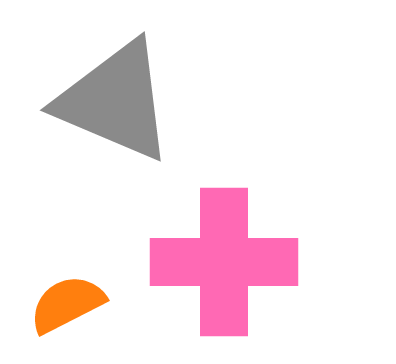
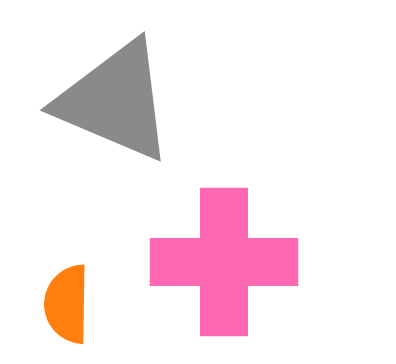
orange semicircle: rotated 62 degrees counterclockwise
